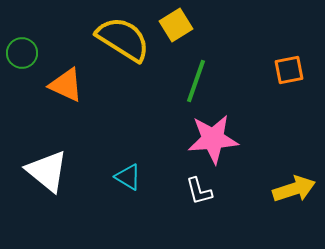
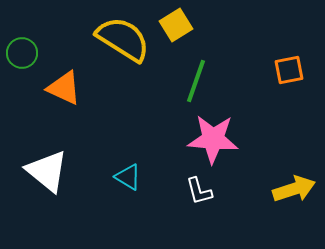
orange triangle: moved 2 px left, 3 px down
pink star: rotated 9 degrees clockwise
